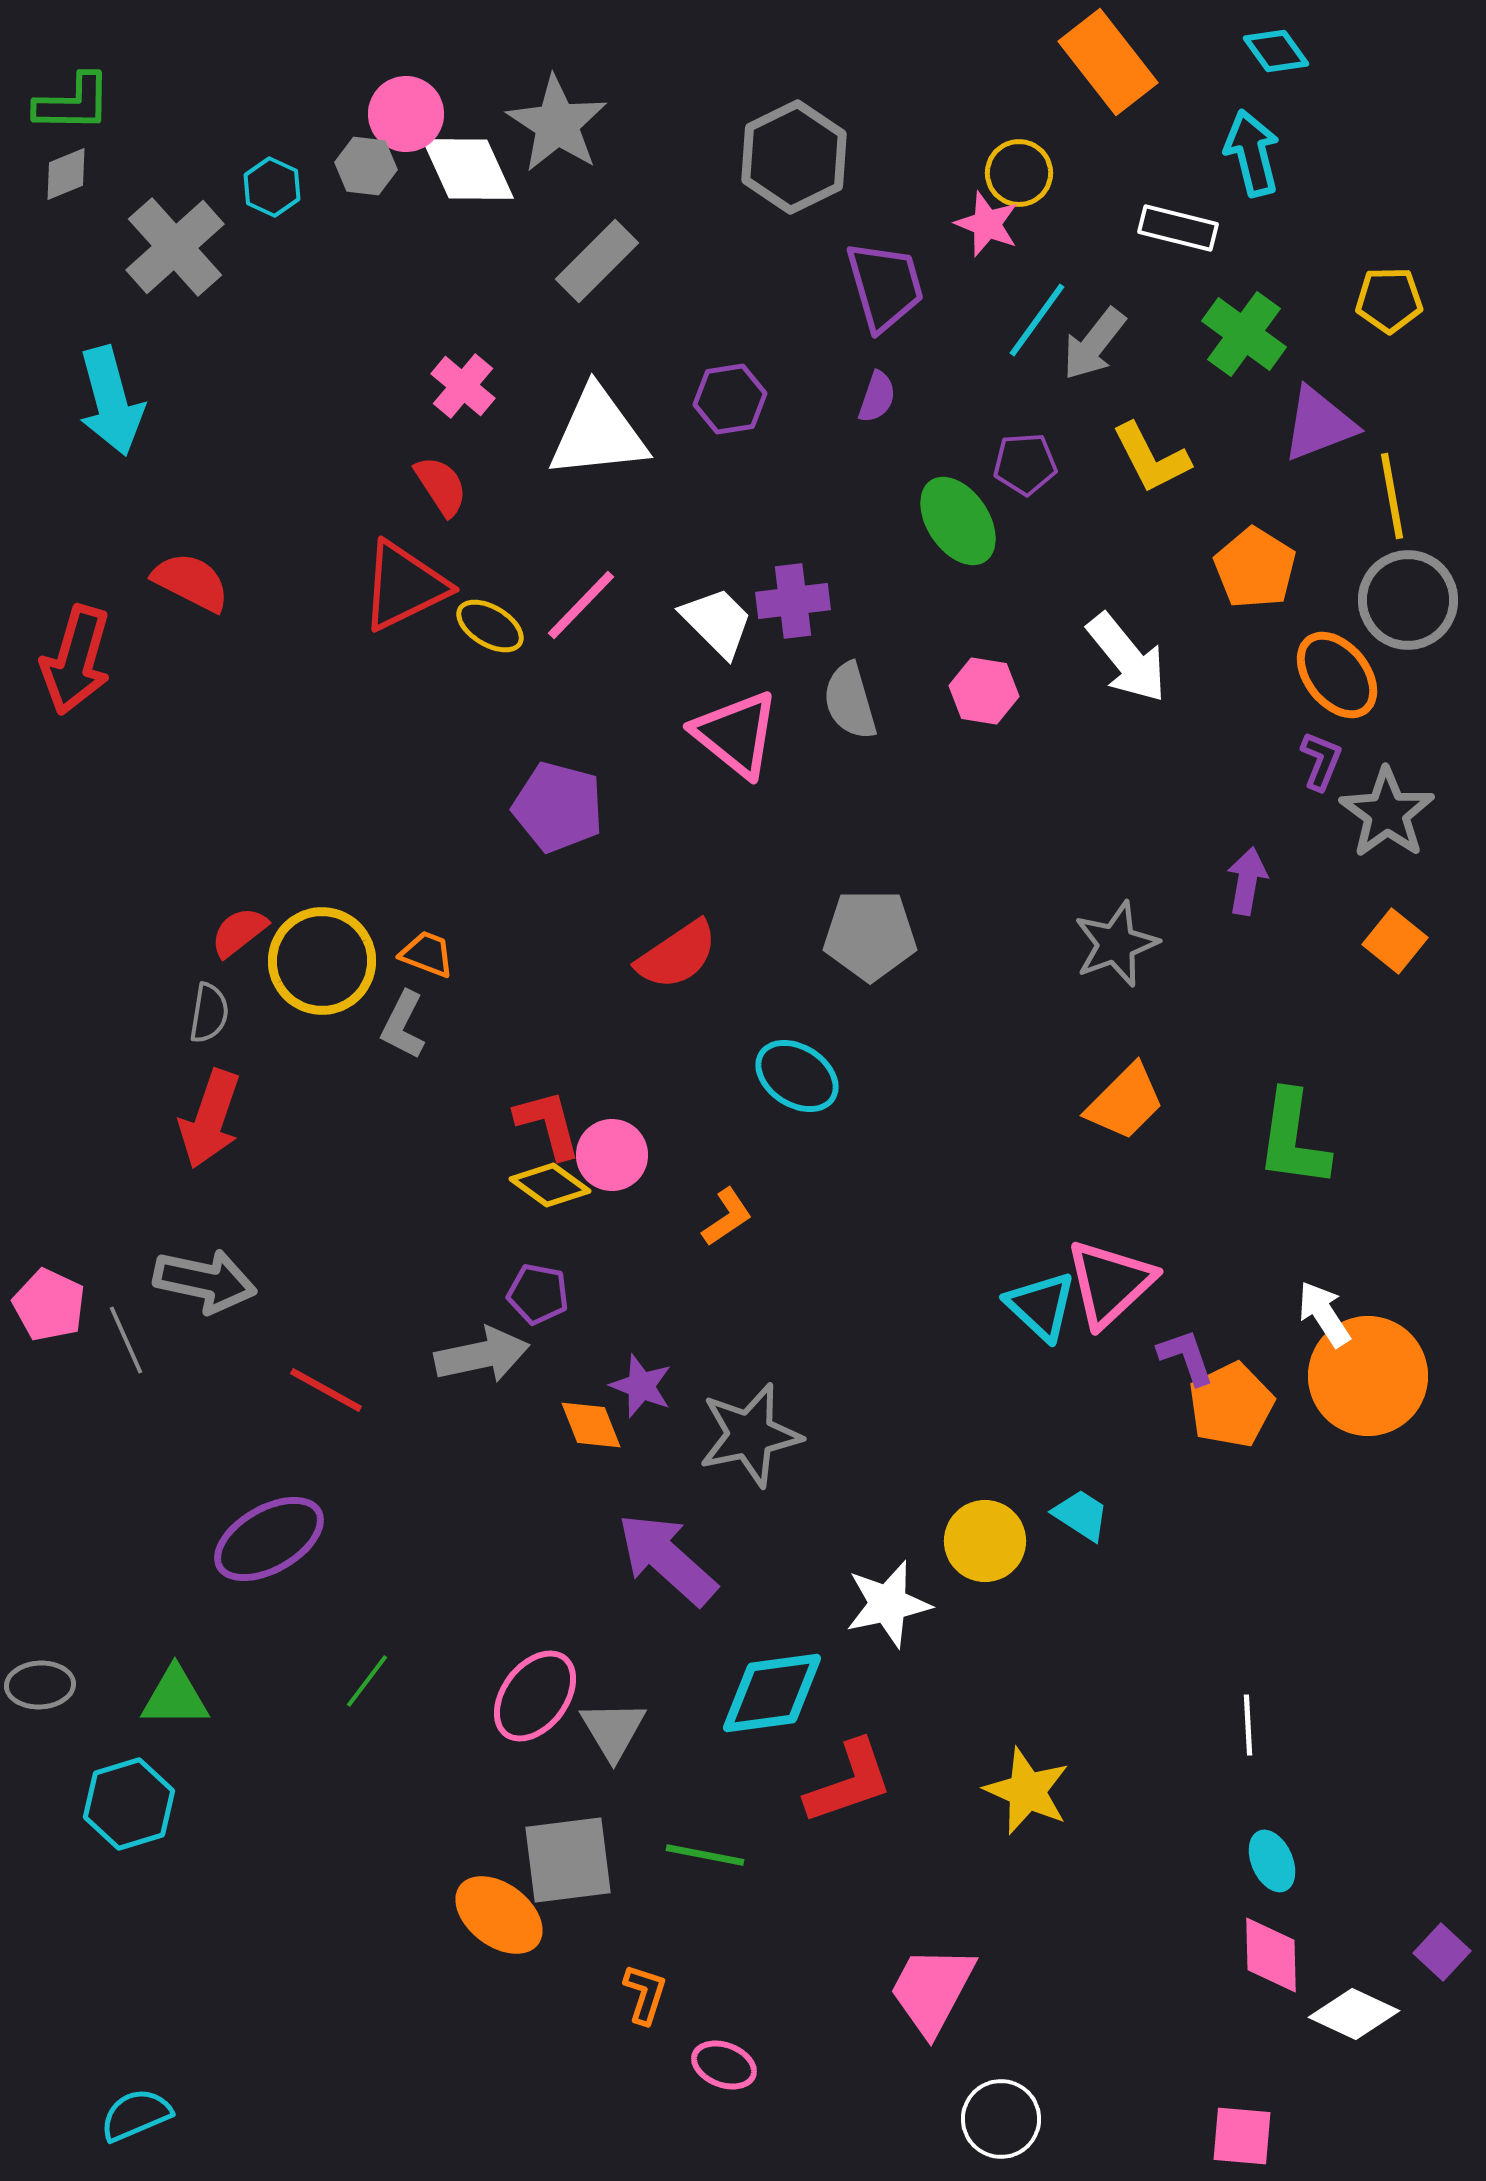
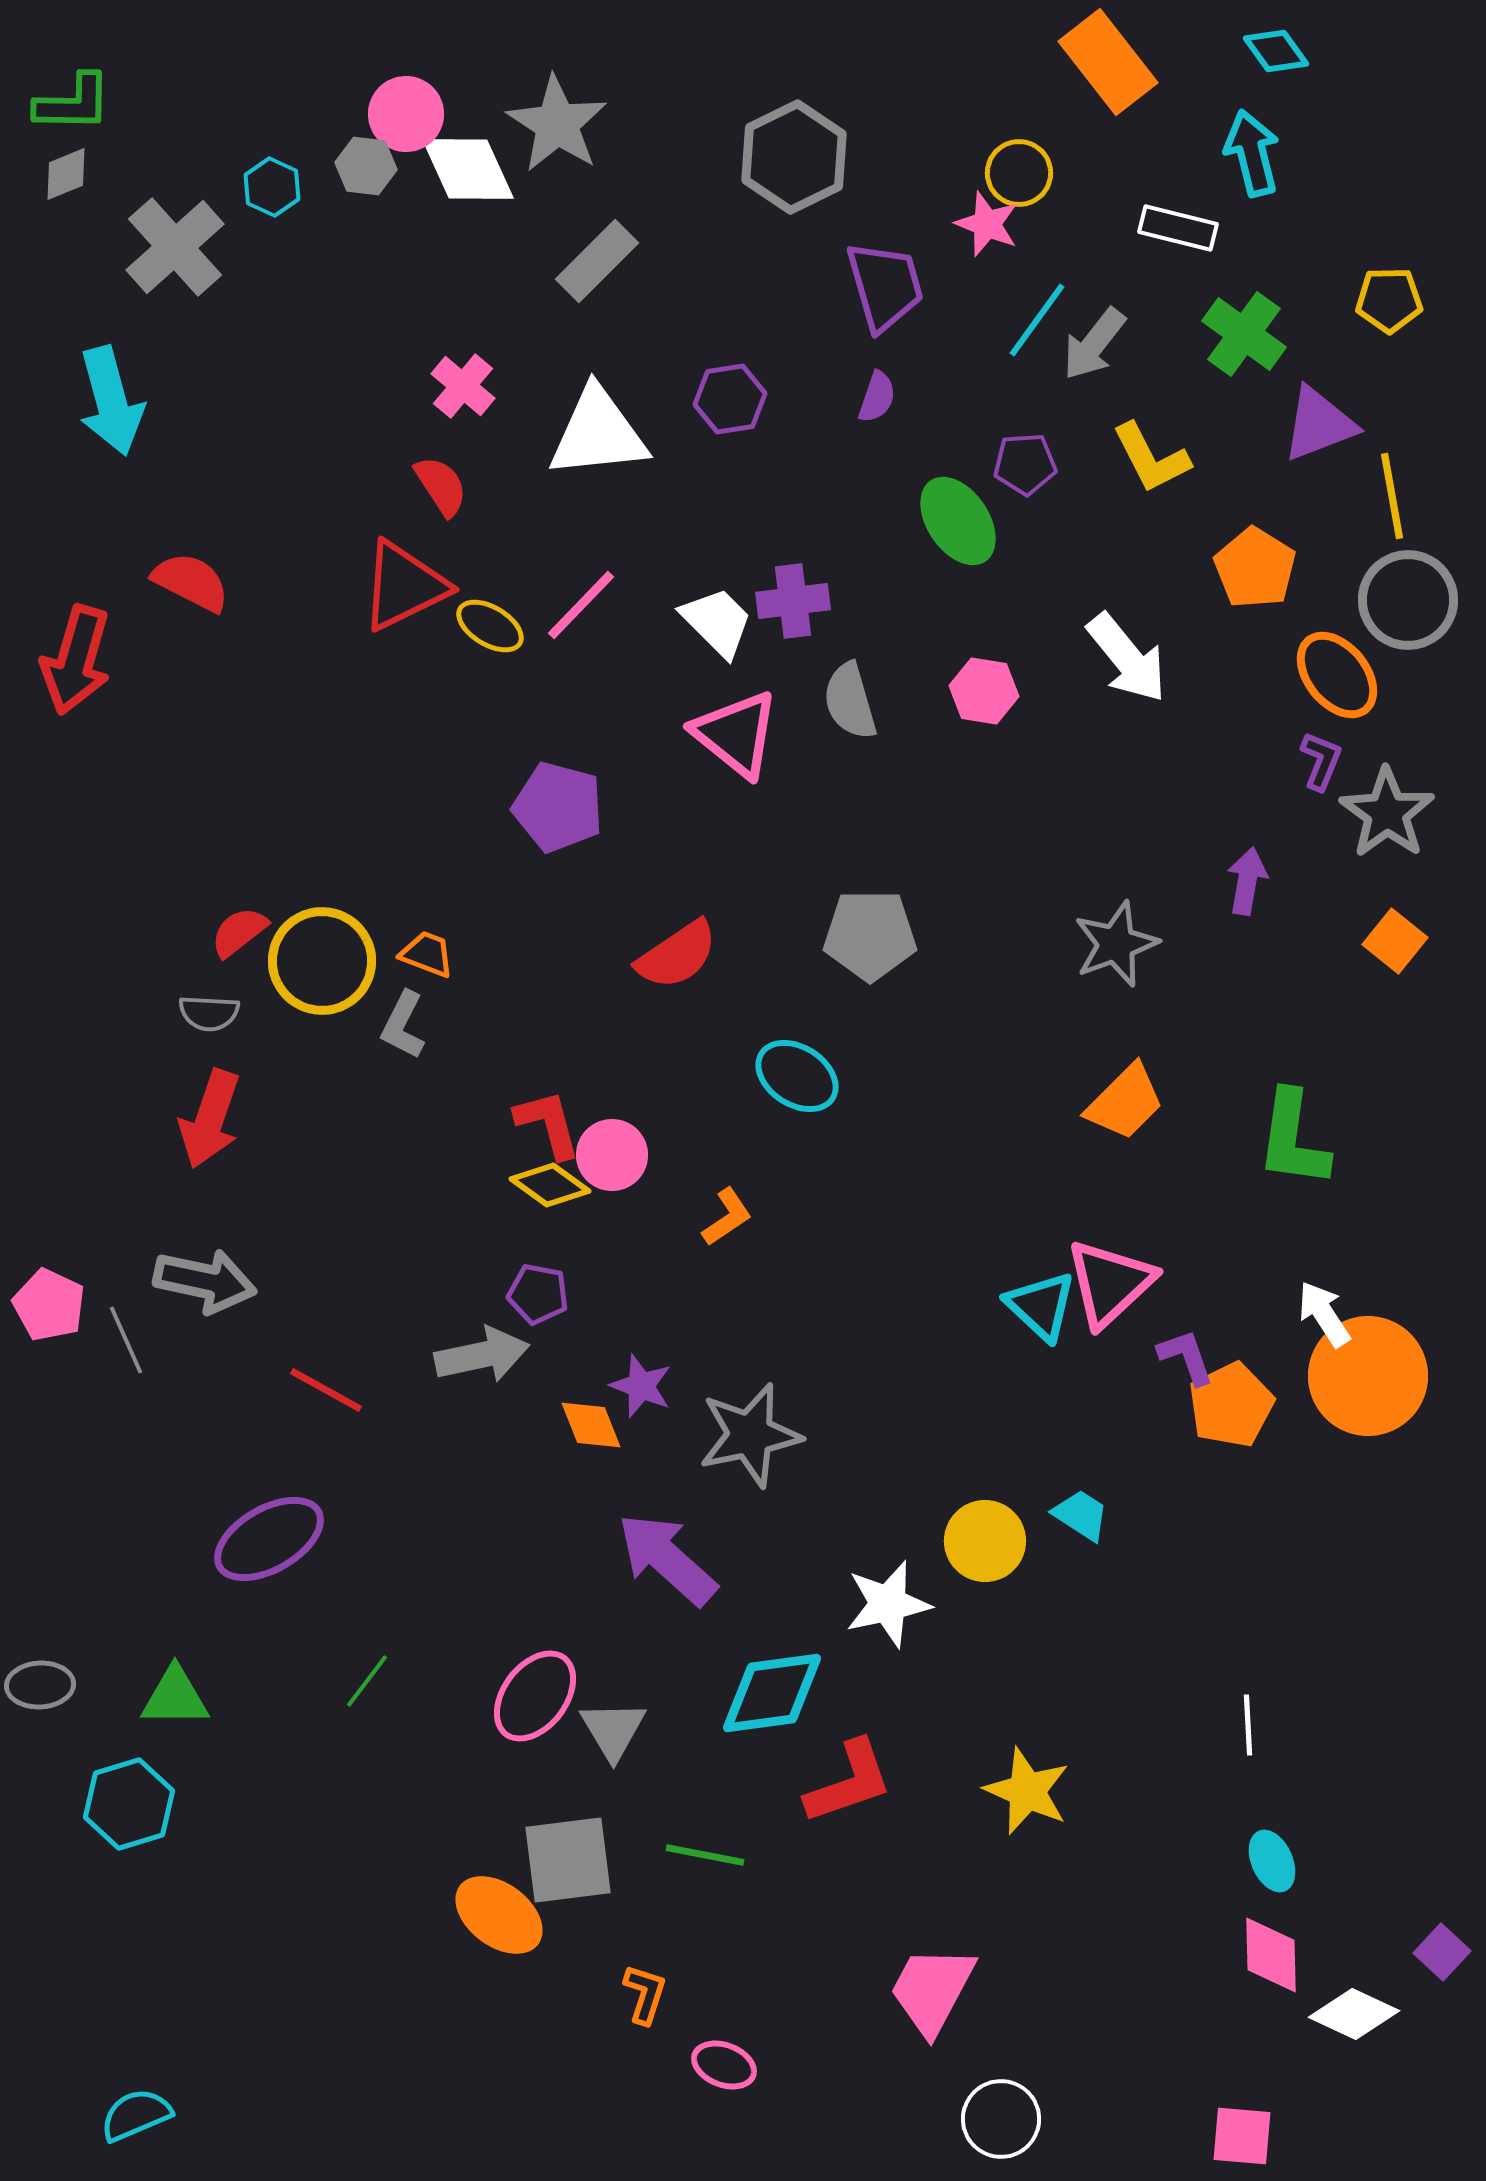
gray semicircle at (209, 1013): rotated 84 degrees clockwise
